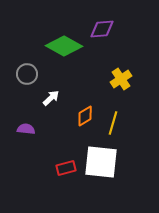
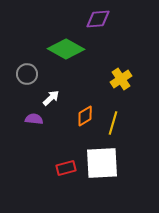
purple diamond: moved 4 px left, 10 px up
green diamond: moved 2 px right, 3 px down
purple semicircle: moved 8 px right, 10 px up
white square: moved 1 px right, 1 px down; rotated 9 degrees counterclockwise
